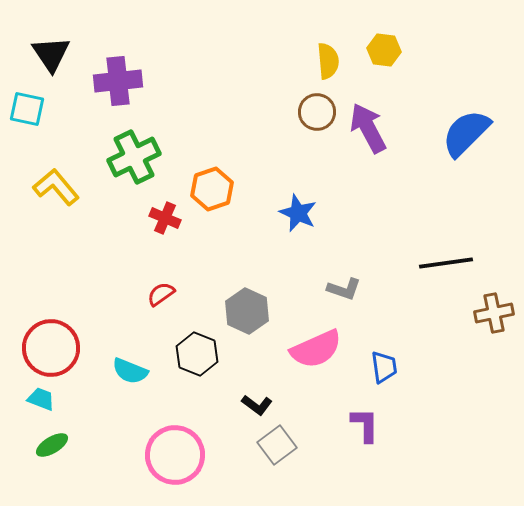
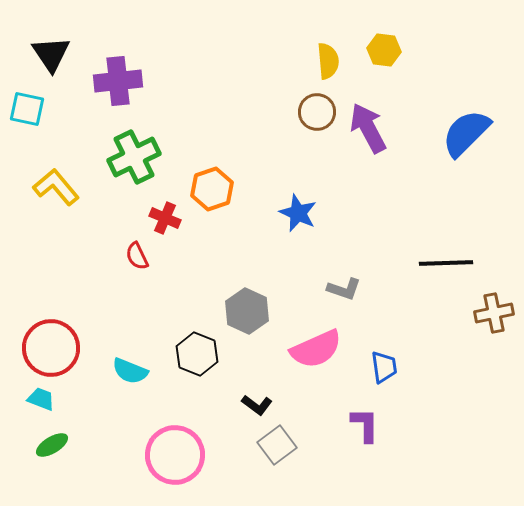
black line: rotated 6 degrees clockwise
red semicircle: moved 24 px left, 38 px up; rotated 80 degrees counterclockwise
